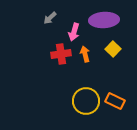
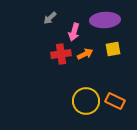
purple ellipse: moved 1 px right
yellow square: rotated 35 degrees clockwise
orange arrow: rotated 77 degrees clockwise
